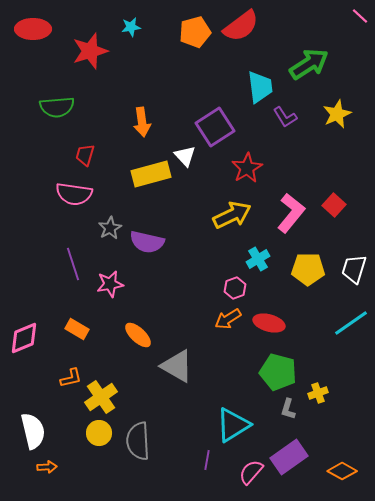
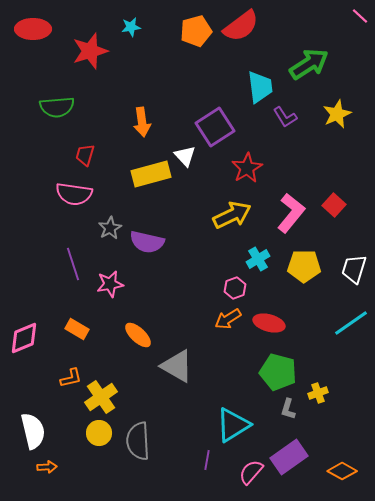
orange pentagon at (195, 32): moved 1 px right, 1 px up
yellow pentagon at (308, 269): moved 4 px left, 3 px up
